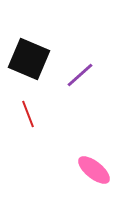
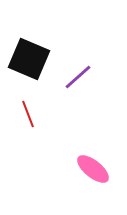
purple line: moved 2 px left, 2 px down
pink ellipse: moved 1 px left, 1 px up
